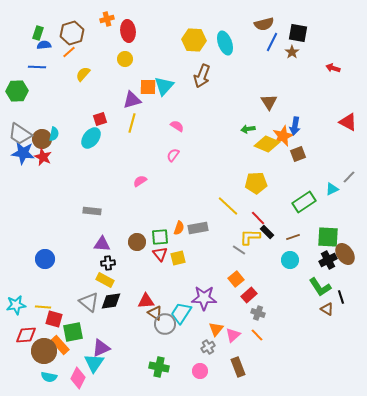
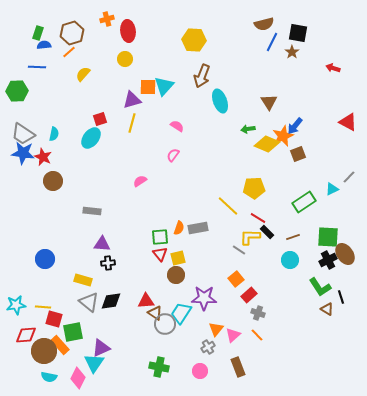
cyan ellipse at (225, 43): moved 5 px left, 58 px down
blue arrow at (295, 126): rotated 30 degrees clockwise
gray trapezoid at (20, 134): moved 3 px right
brown circle at (42, 139): moved 11 px right, 42 px down
yellow pentagon at (256, 183): moved 2 px left, 5 px down
red line at (258, 218): rotated 14 degrees counterclockwise
brown circle at (137, 242): moved 39 px right, 33 px down
yellow rectangle at (105, 280): moved 22 px left; rotated 12 degrees counterclockwise
